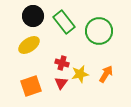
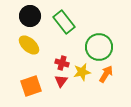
black circle: moved 3 px left
green circle: moved 16 px down
yellow ellipse: rotated 75 degrees clockwise
yellow star: moved 2 px right, 2 px up
red triangle: moved 2 px up
